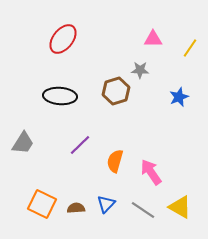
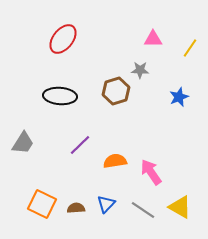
orange semicircle: rotated 65 degrees clockwise
